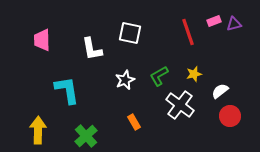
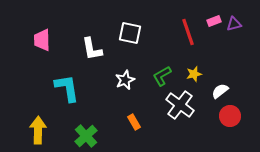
green L-shape: moved 3 px right
cyan L-shape: moved 2 px up
